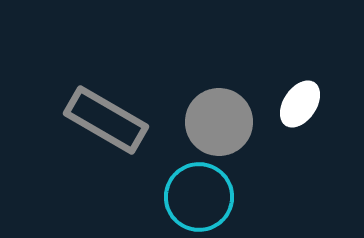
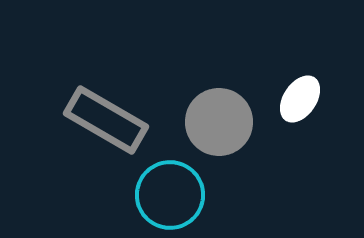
white ellipse: moved 5 px up
cyan circle: moved 29 px left, 2 px up
